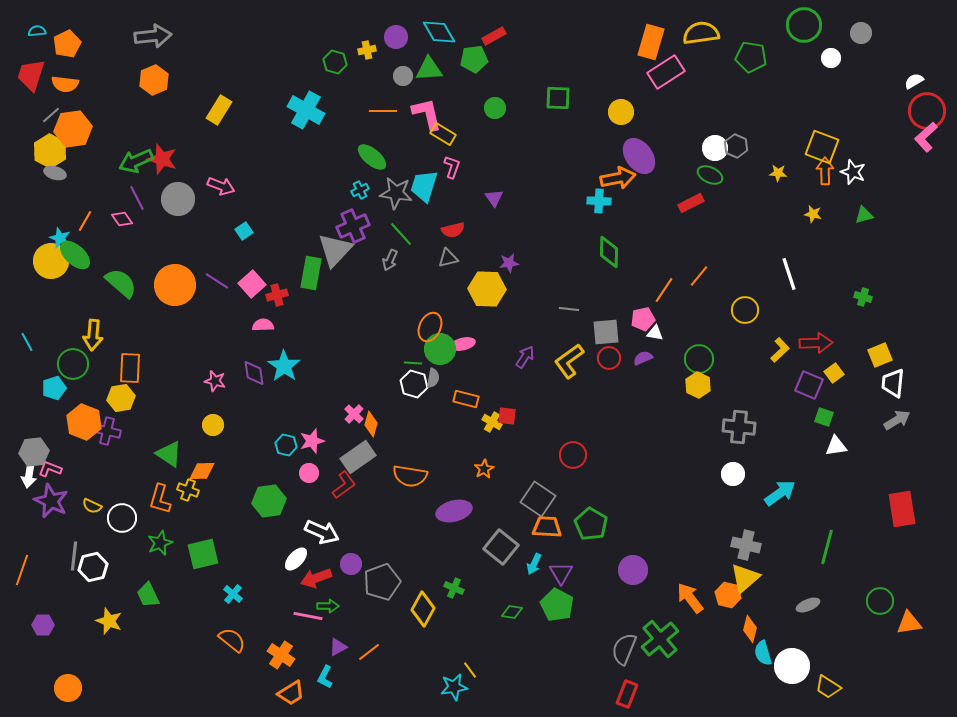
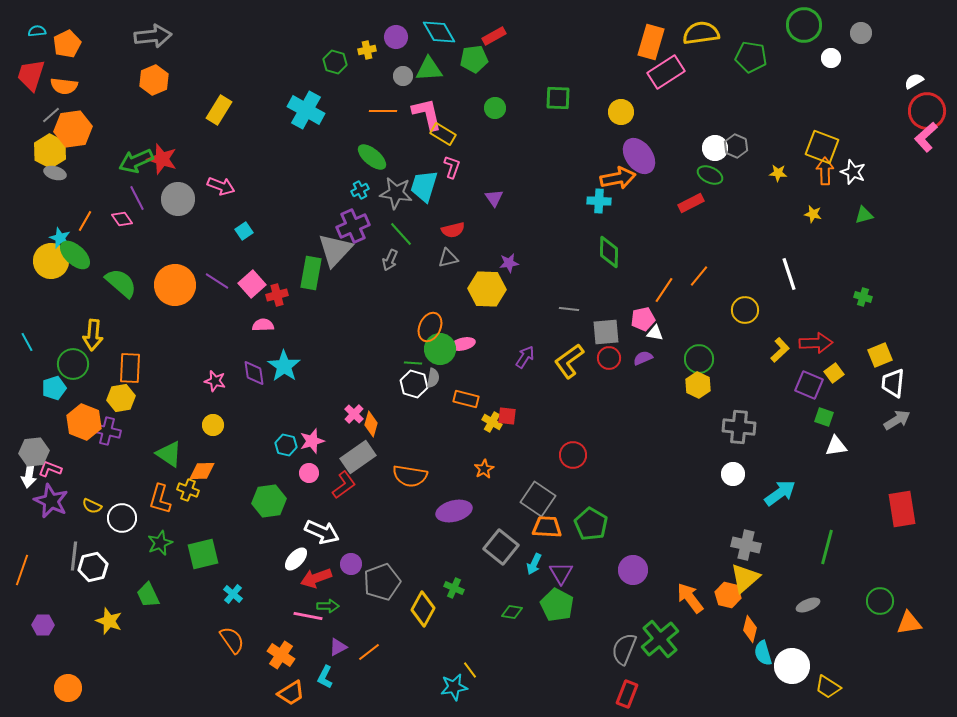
orange semicircle at (65, 84): moved 1 px left, 2 px down
orange semicircle at (232, 640): rotated 16 degrees clockwise
